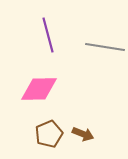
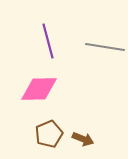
purple line: moved 6 px down
brown arrow: moved 5 px down
